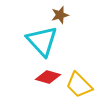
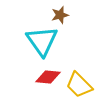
cyan triangle: rotated 8 degrees clockwise
red diamond: rotated 10 degrees counterclockwise
